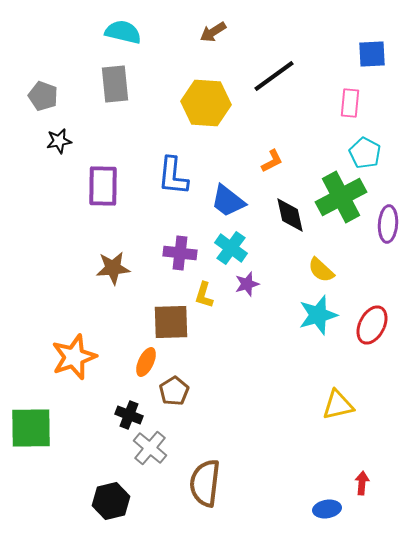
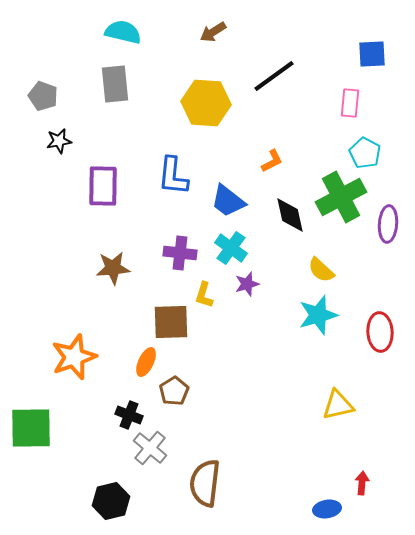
red ellipse: moved 8 px right, 7 px down; rotated 30 degrees counterclockwise
